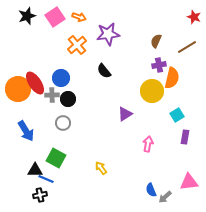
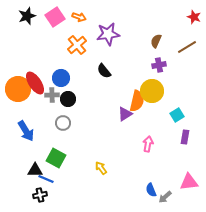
orange semicircle: moved 35 px left, 23 px down
